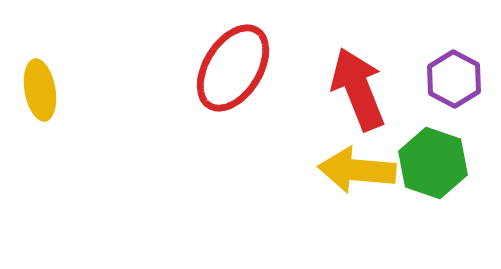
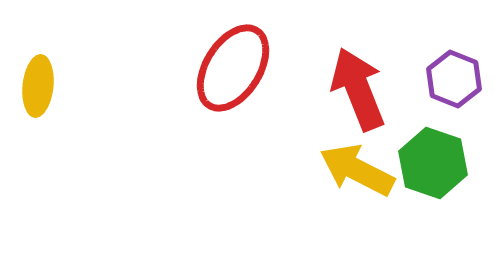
purple hexagon: rotated 6 degrees counterclockwise
yellow ellipse: moved 2 px left, 4 px up; rotated 16 degrees clockwise
yellow arrow: rotated 22 degrees clockwise
